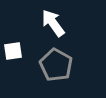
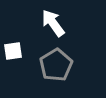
gray pentagon: rotated 12 degrees clockwise
